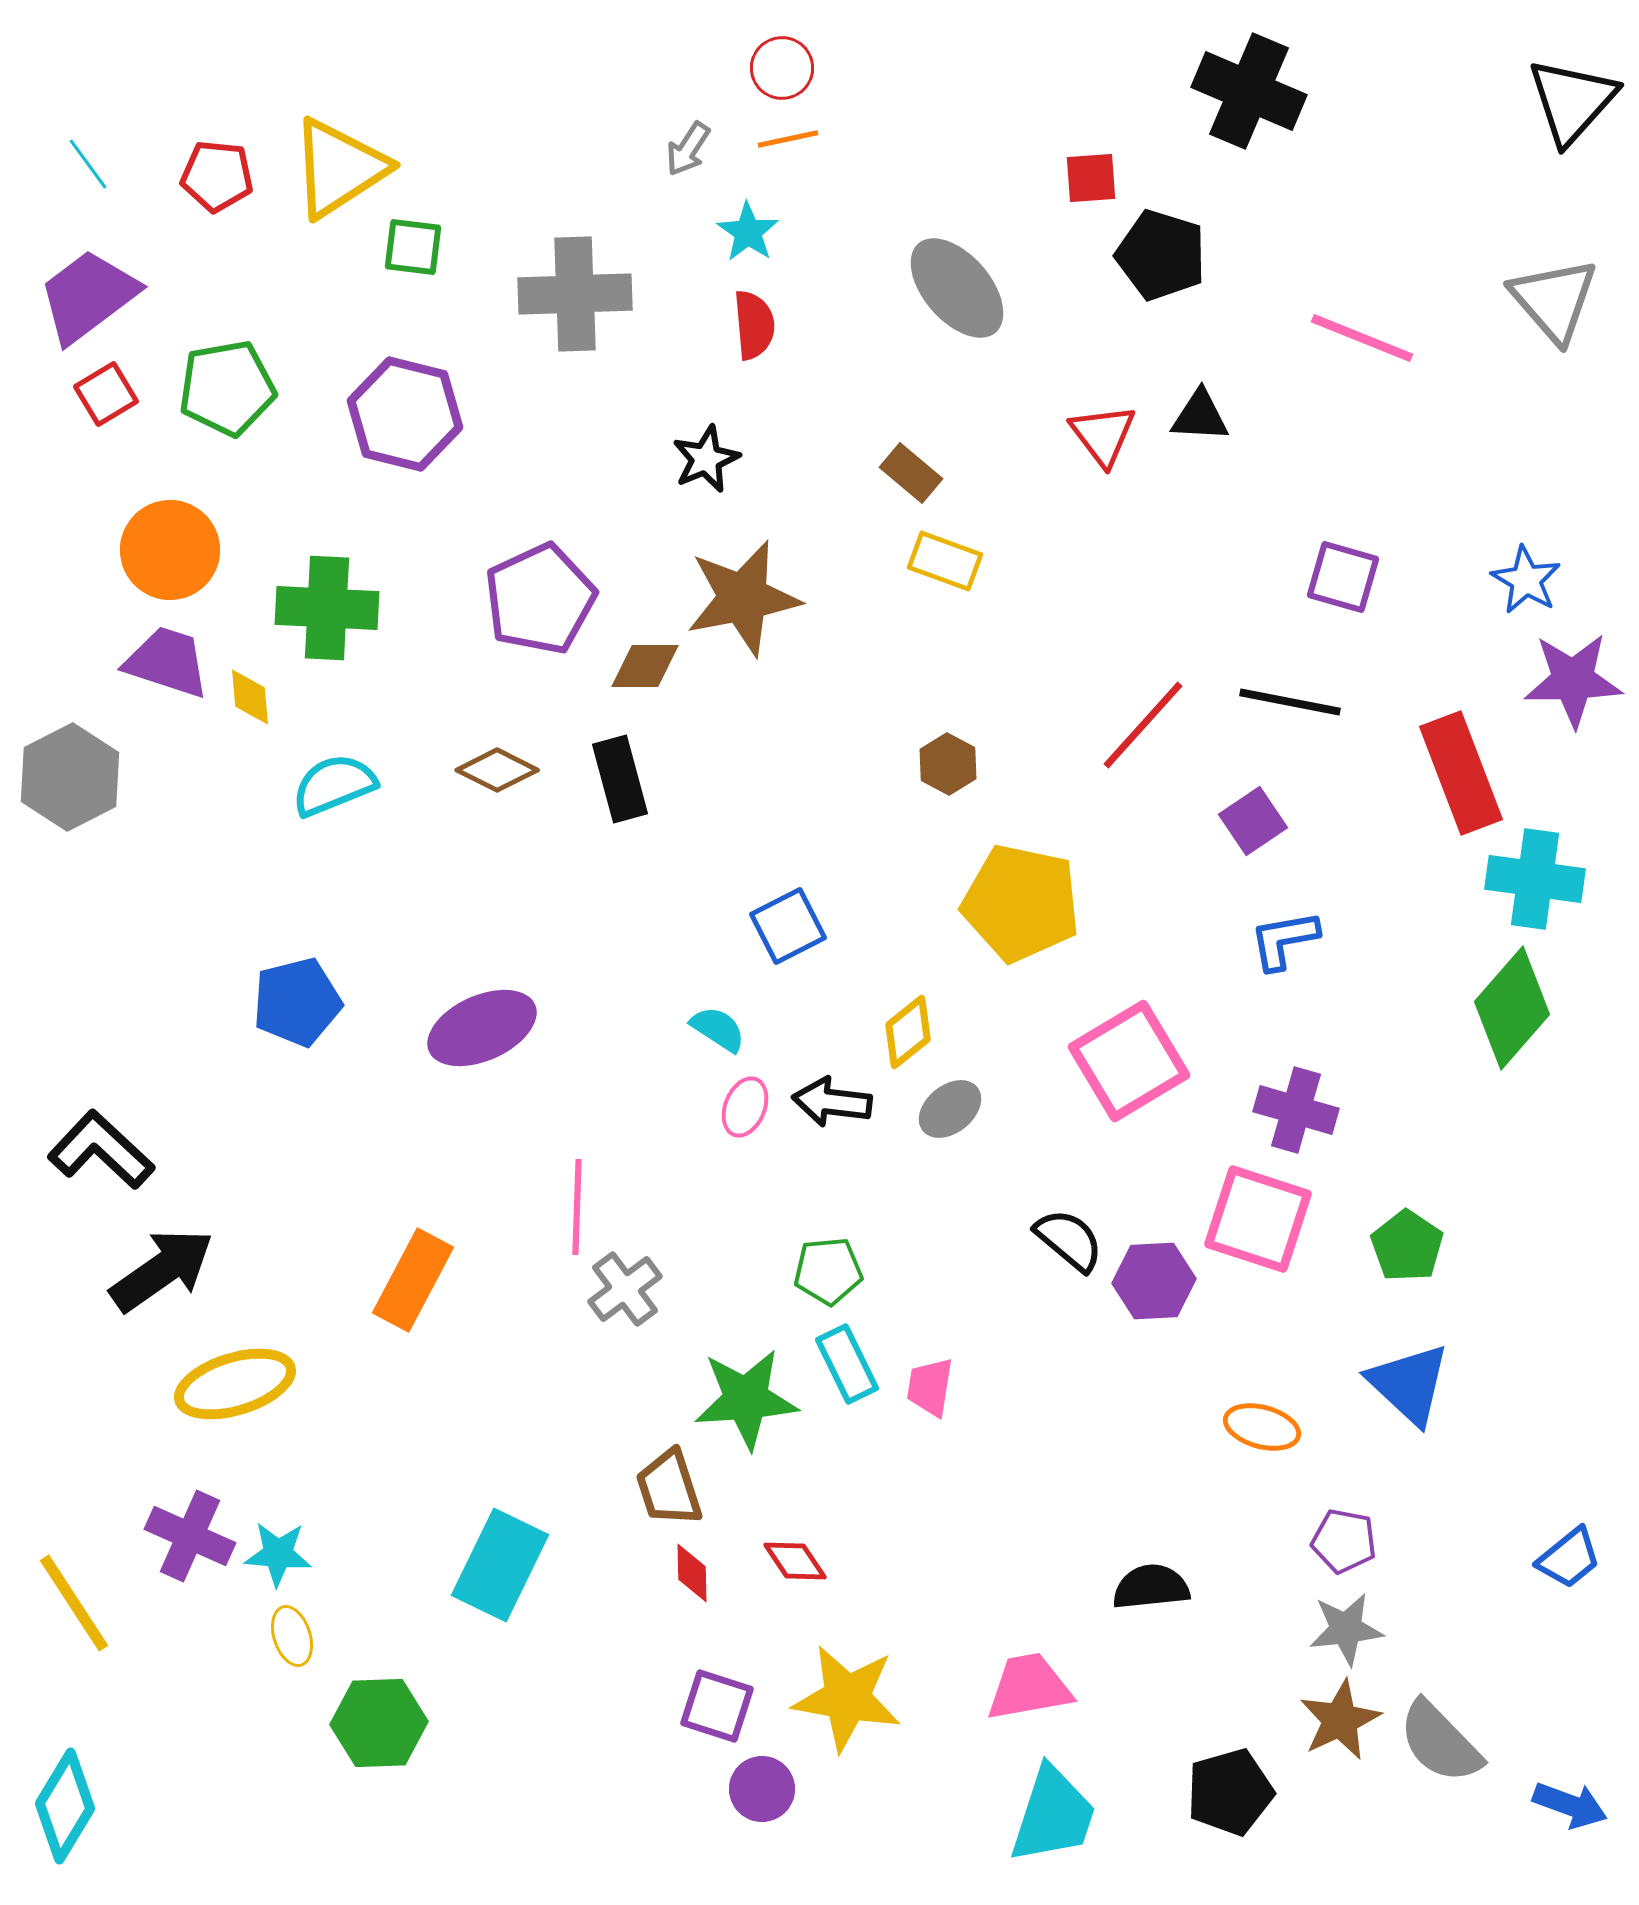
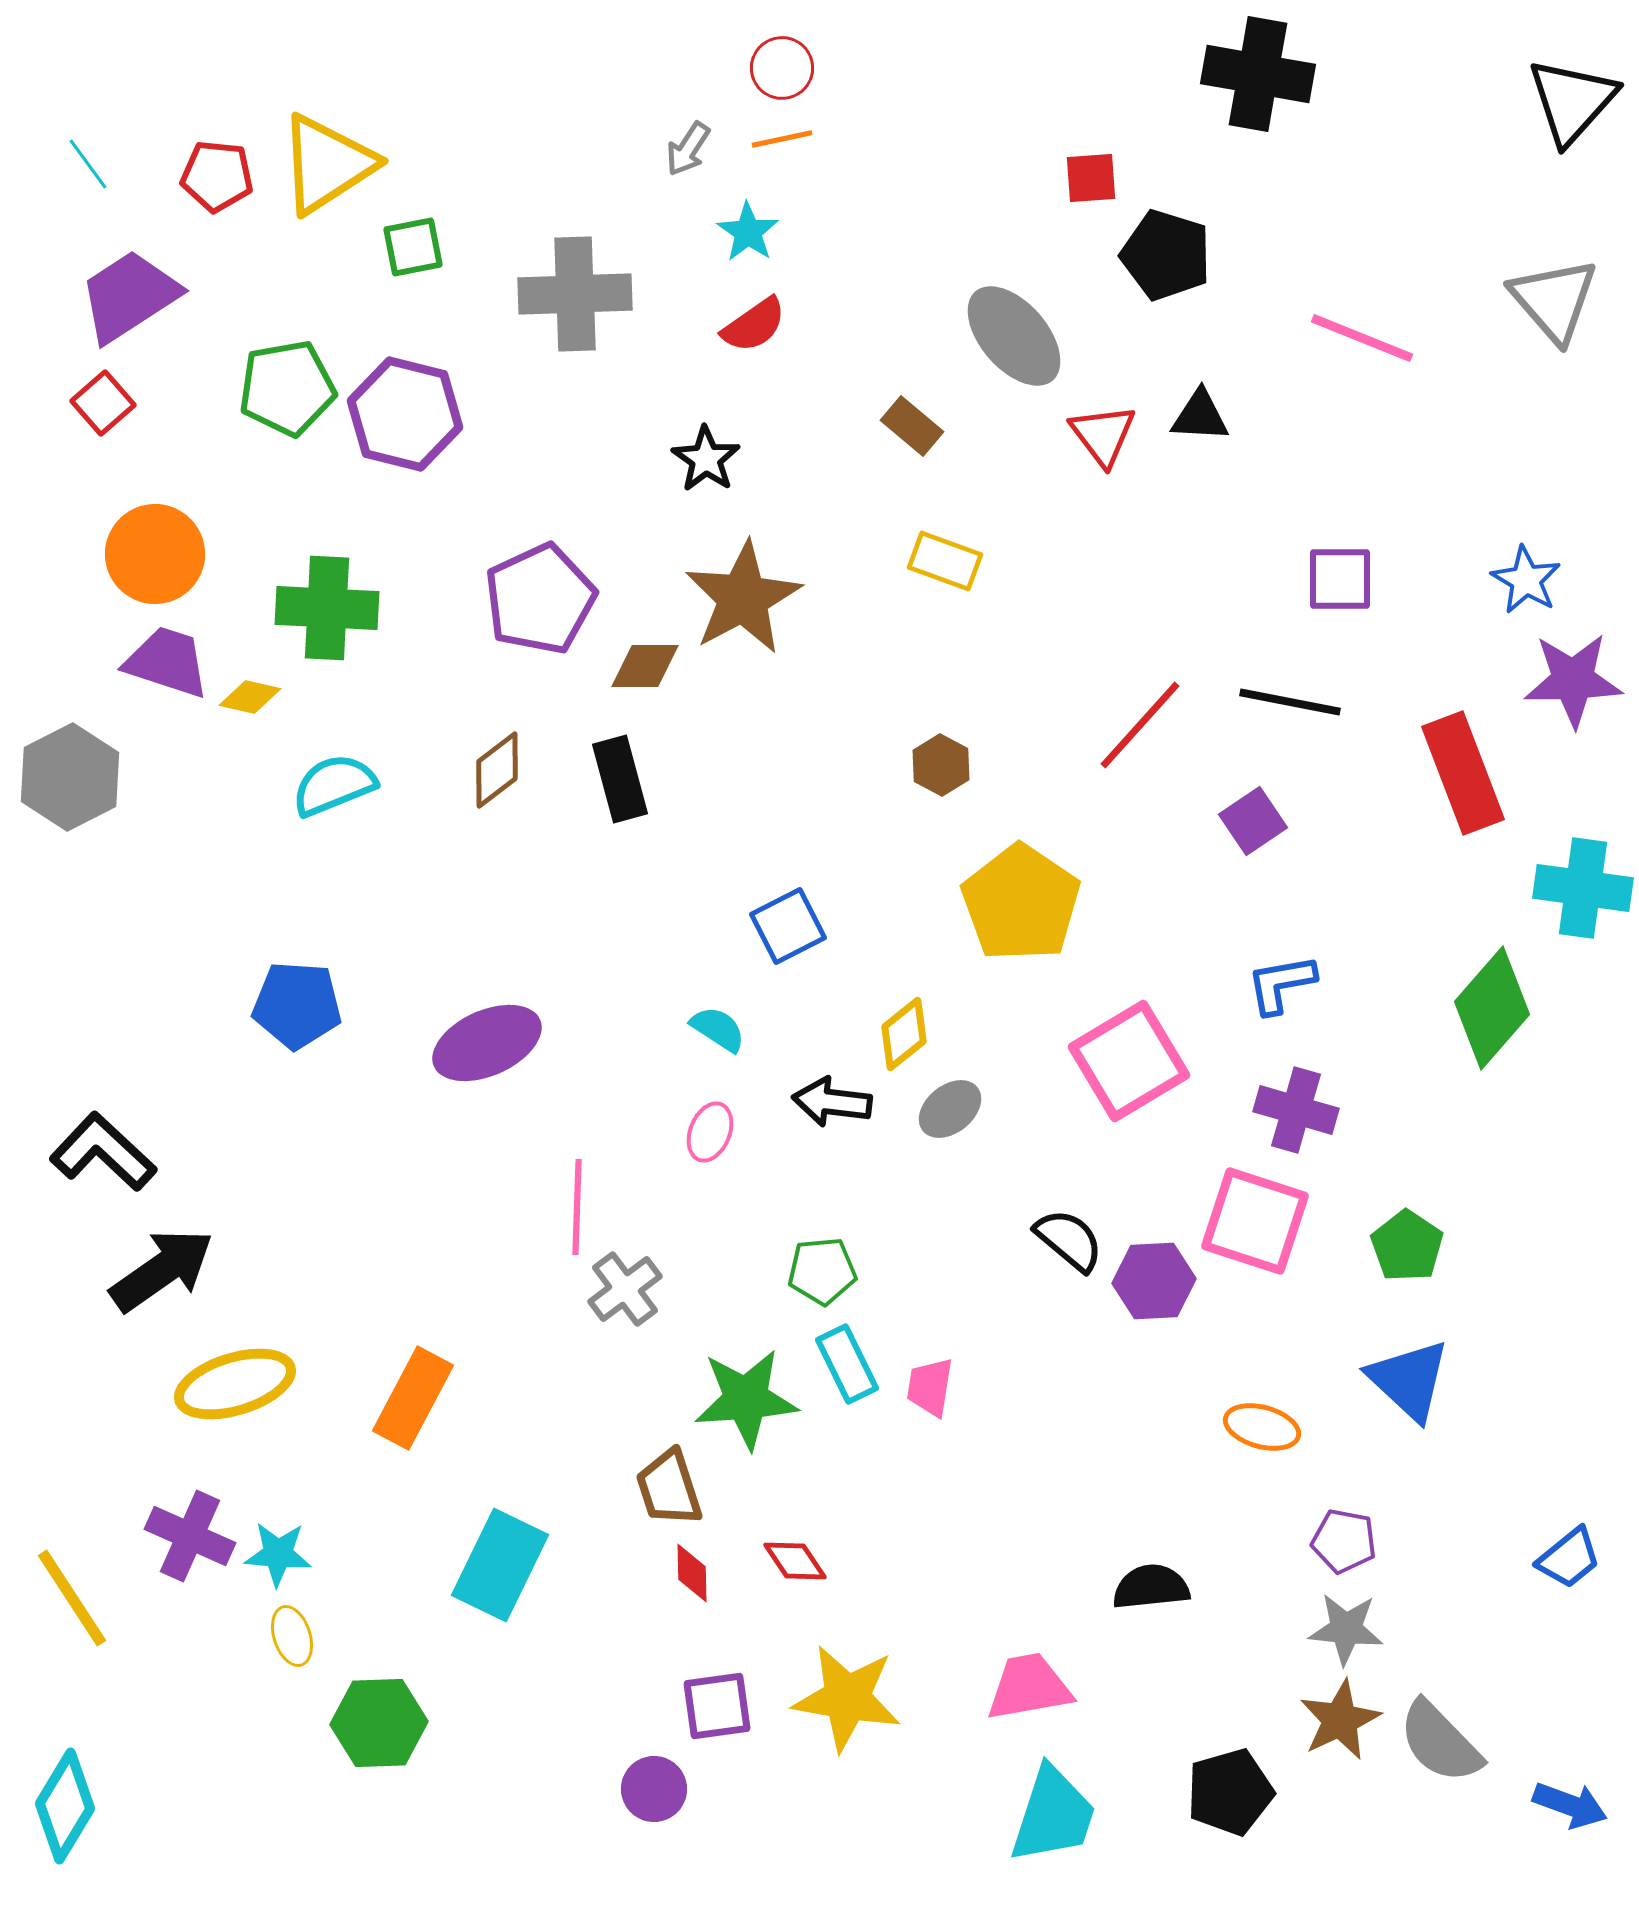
black cross at (1249, 91): moved 9 px right, 17 px up; rotated 13 degrees counterclockwise
orange line at (788, 139): moved 6 px left
yellow triangle at (339, 168): moved 12 px left, 4 px up
green square at (413, 247): rotated 18 degrees counterclockwise
black pentagon at (1161, 255): moved 5 px right
gray ellipse at (957, 288): moved 57 px right, 48 px down
purple trapezoid at (88, 296): moved 41 px right; rotated 4 degrees clockwise
red semicircle at (754, 325): rotated 60 degrees clockwise
green pentagon at (227, 388): moved 60 px right
red square at (106, 394): moved 3 px left, 9 px down; rotated 10 degrees counterclockwise
black star at (706, 459): rotated 14 degrees counterclockwise
brown rectangle at (911, 473): moved 1 px right, 47 px up
orange circle at (170, 550): moved 15 px left, 4 px down
purple square at (1343, 577): moved 3 px left, 2 px down; rotated 16 degrees counterclockwise
brown star at (743, 598): rotated 17 degrees counterclockwise
yellow diamond at (250, 697): rotated 72 degrees counterclockwise
red line at (1143, 725): moved 3 px left
brown hexagon at (948, 764): moved 7 px left, 1 px down
brown diamond at (497, 770): rotated 64 degrees counterclockwise
red rectangle at (1461, 773): moved 2 px right
cyan cross at (1535, 879): moved 48 px right, 9 px down
yellow pentagon at (1021, 903): rotated 22 degrees clockwise
blue L-shape at (1284, 940): moved 3 px left, 44 px down
blue pentagon at (297, 1002): moved 3 px down; rotated 18 degrees clockwise
green diamond at (1512, 1008): moved 20 px left
purple ellipse at (482, 1028): moved 5 px right, 15 px down
yellow diamond at (908, 1032): moved 4 px left, 2 px down
pink ellipse at (745, 1107): moved 35 px left, 25 px down
black L-shape at (101, 1150): moved 2 px right, 2 px down
pink square at (1258, 1219): moved 3 px left, 2 px down
green pentagon at (828, 1271): moved 6 px left
orange rectangle at (413, 1280): moved 118 px down
blue triangle at (1409, 1384): moved 4 px up
yellow line at (74, 1603): moved 2 px left, 5 px up
gray star at (1346, 1629): rotated 12 degrees clockwise
purple square at (717, 1706): rotated 26 degrees counterclockwise
purple circle at (762, 1789): moved 108 px left
